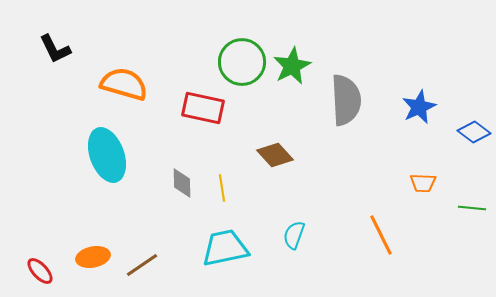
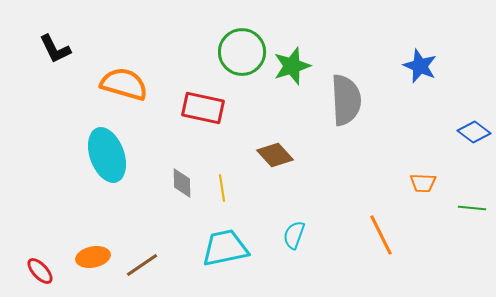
green circle: moved 10 px up
green star: rotated 9 degrees clockwise
blue star: moved 1 px right, 41 px up; rotated 24 degrees counterclockwise
